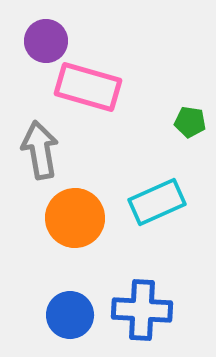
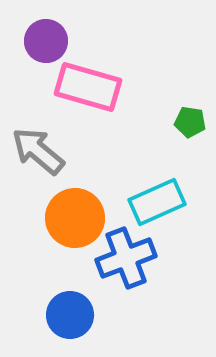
gray arrow: moved 2 px left, 1 px down; rotated 40 degrees counterclockwise
blue cross: moved 16 px left, 52 px up; rotated 24 degrees counterclockwise
